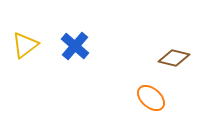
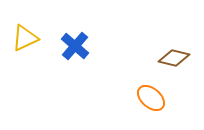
yellow triangle: moved 7 px up; rotated 12 degrees clockwise
